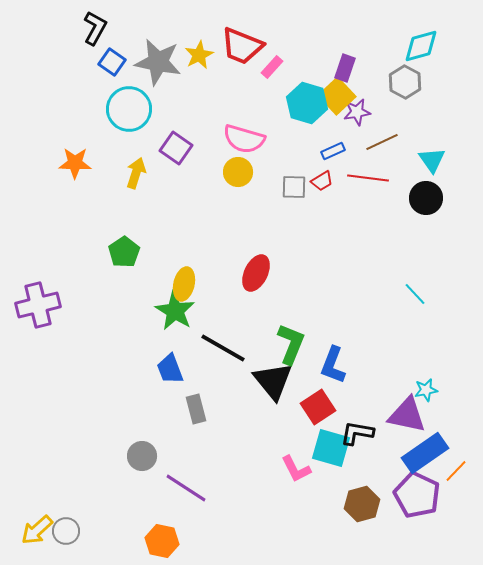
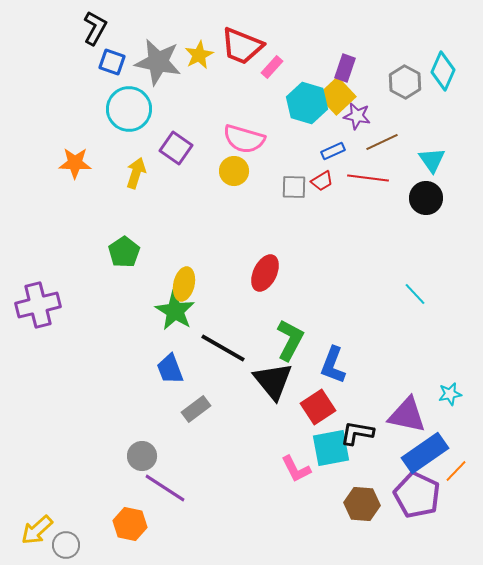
cyan diamond at (421, 46): moved 22 px right, 25 px down; rotated 51 degrees counterclockwise
blue square at (112, 62): rotated 16 degrees counterclockwise
purple star at (357, 112): moved 4 px down; rotated 20 degrees clockwise
yellow circle at (238, 172): moved 4 px left, 1 px up
red ellipse at (256, 273): moved 9 px right
green L-shape at (291, 344): moved 1 px left, 4 px up; rotated 6 degrees clockwise
cyan star at (426, 390): moved 24 px right, 4 px down
gray rectangle at (196, 409): rotated 68 degrees clockwise
cyan square at (331, 448): rotated 27 degrees counterclockwise
purple line at (186, 488): moved 21 px left
brown hexagon at (362, 504): rotated 20 degrees clockwise
gray circle at (66, 531): moved 14 px down
orange hexagon at (162, 541): moved 32 px left, 17 px up
